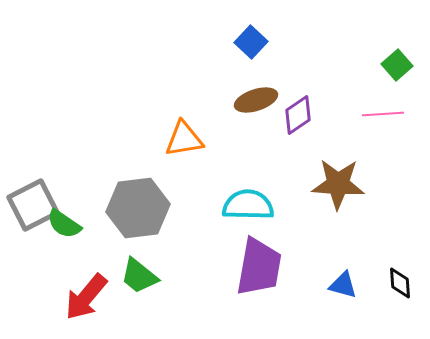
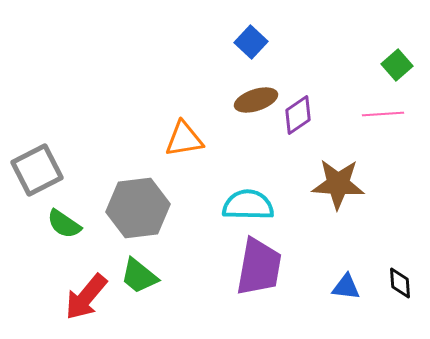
gray square: moved 4 px right, 35 px up
blue triangle: moved 3 px right, 2 px down; rotated 8 degrees counterclockwise
